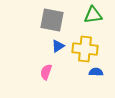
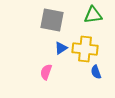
blue triangle: moved 3 px right, 2 px down
blue semicircle: rotated 112 degrees counterclockwise
